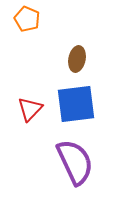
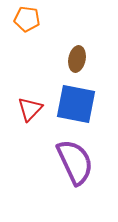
orange pentagon: rotated 15 degrees counterclockwise
blue square: rotated 18 degrees clockwise
